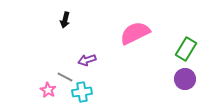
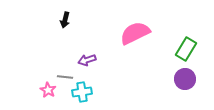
gray line: rotated 21 degrees counterclockwise
